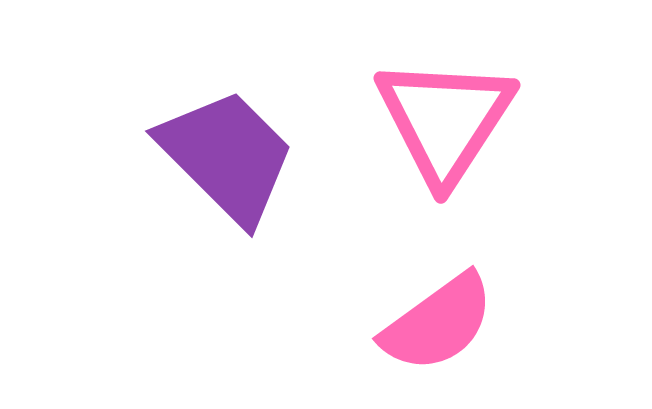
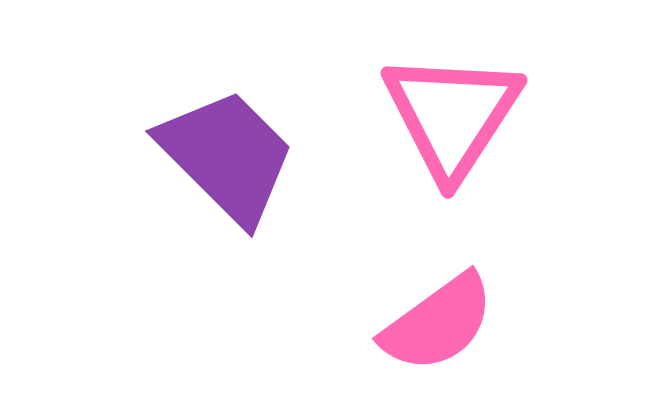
pink triangle: moved 7 px right, 5 px up
